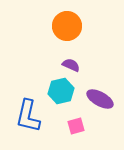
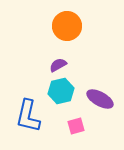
purple semicircle: moved 13 px left; rotated 54 degrees counterclockwise
